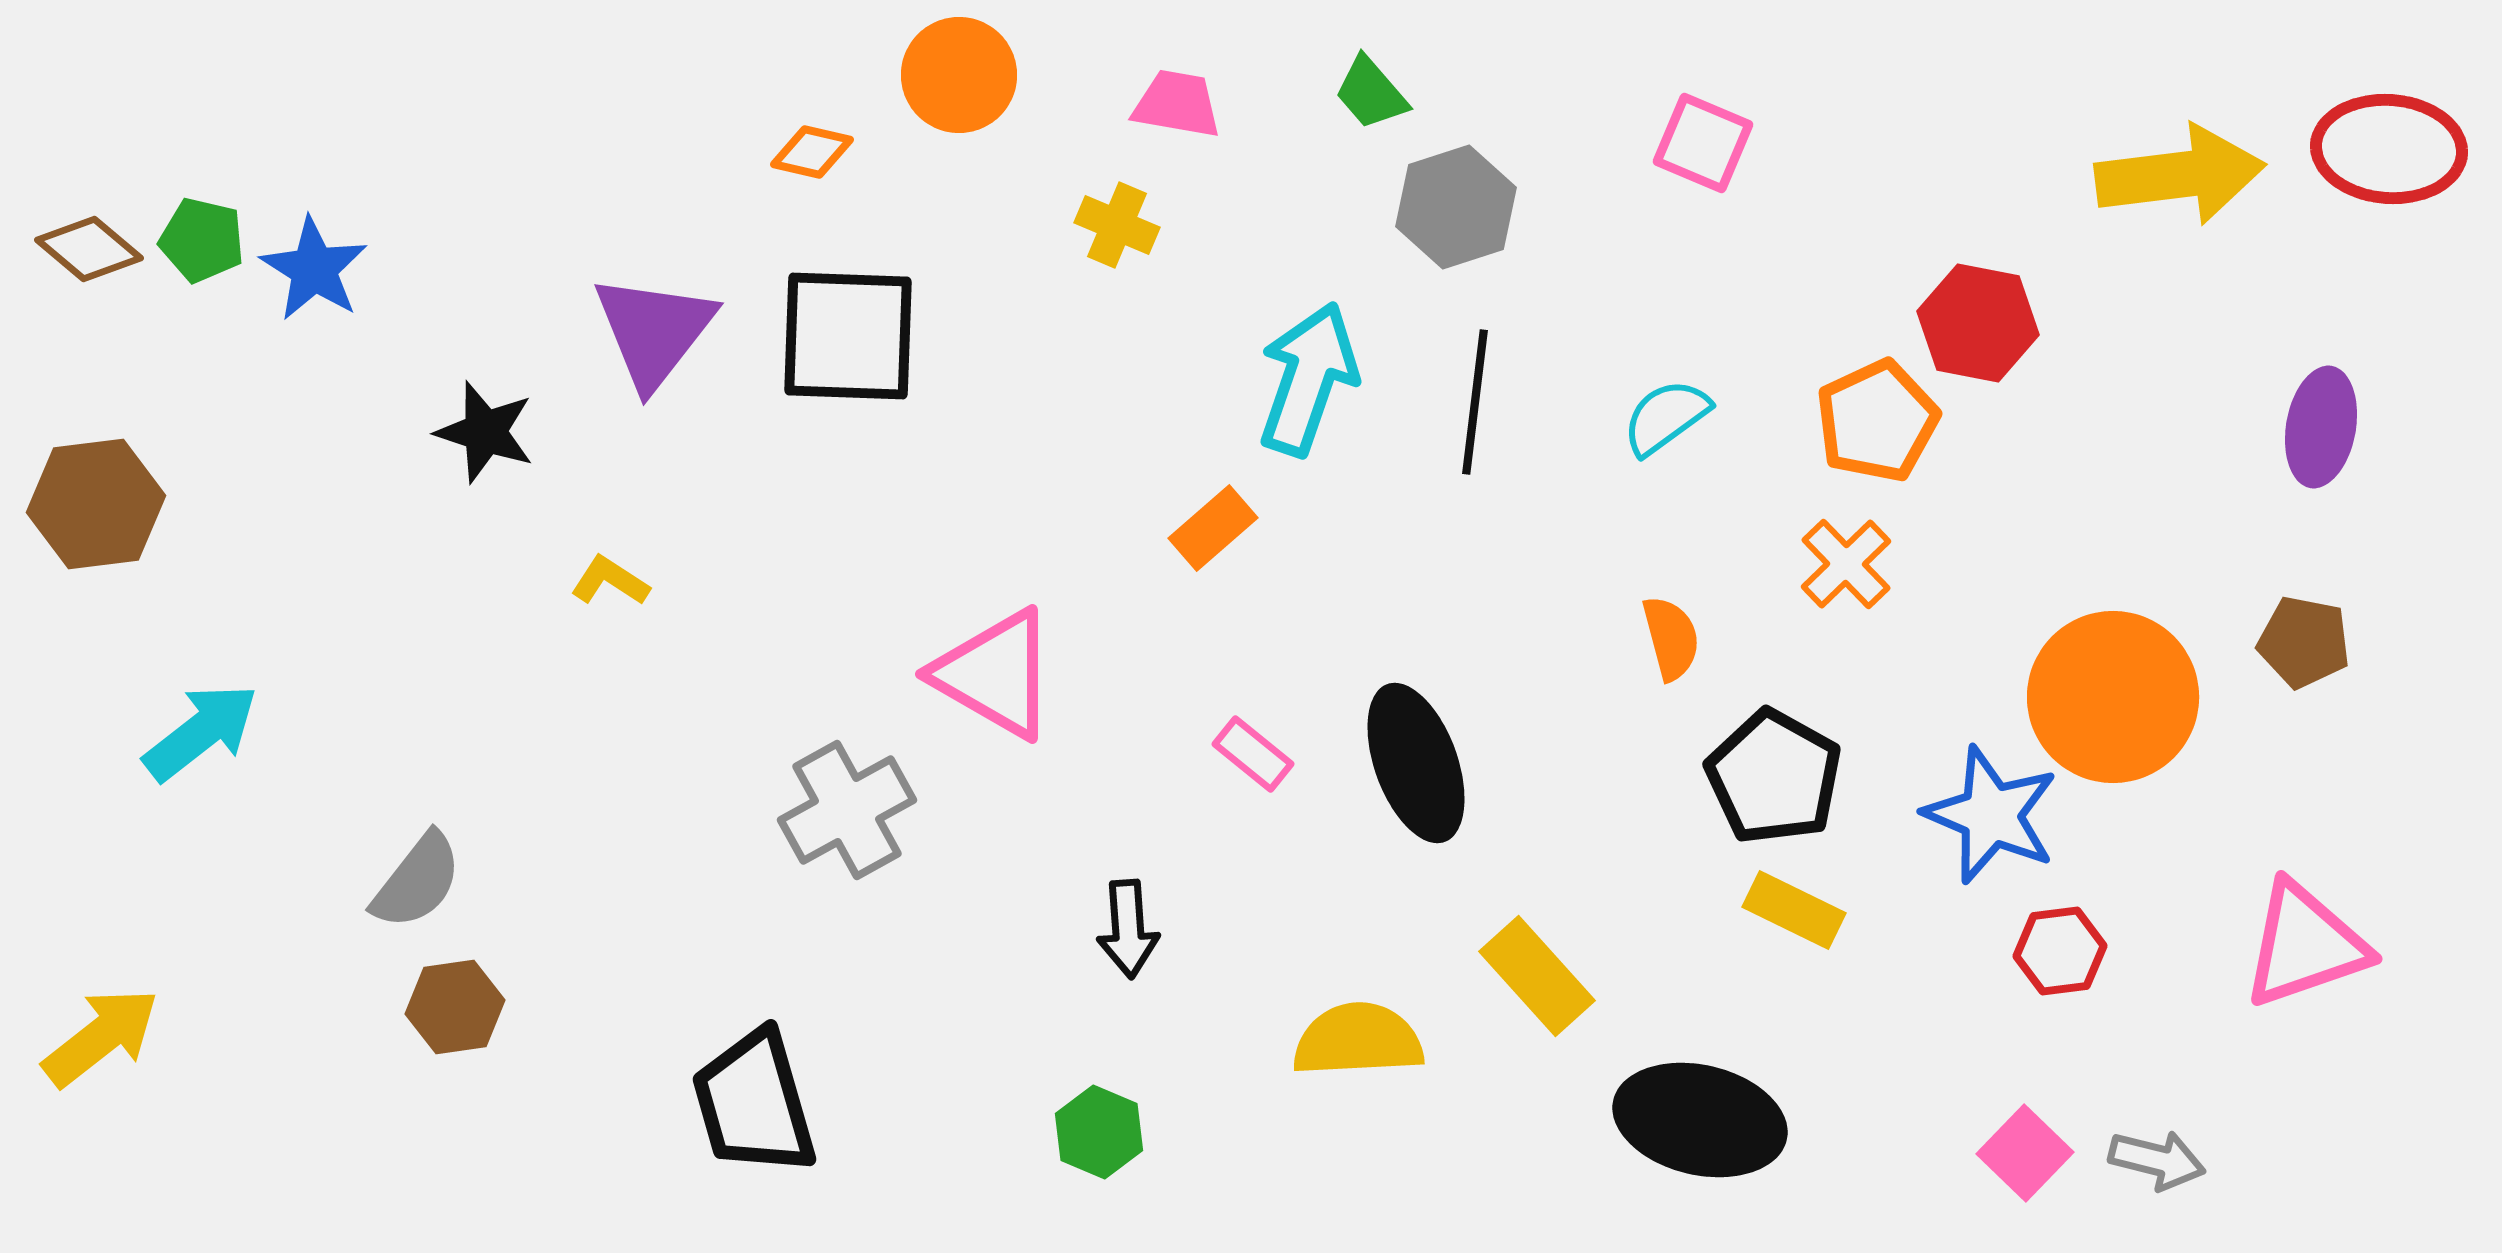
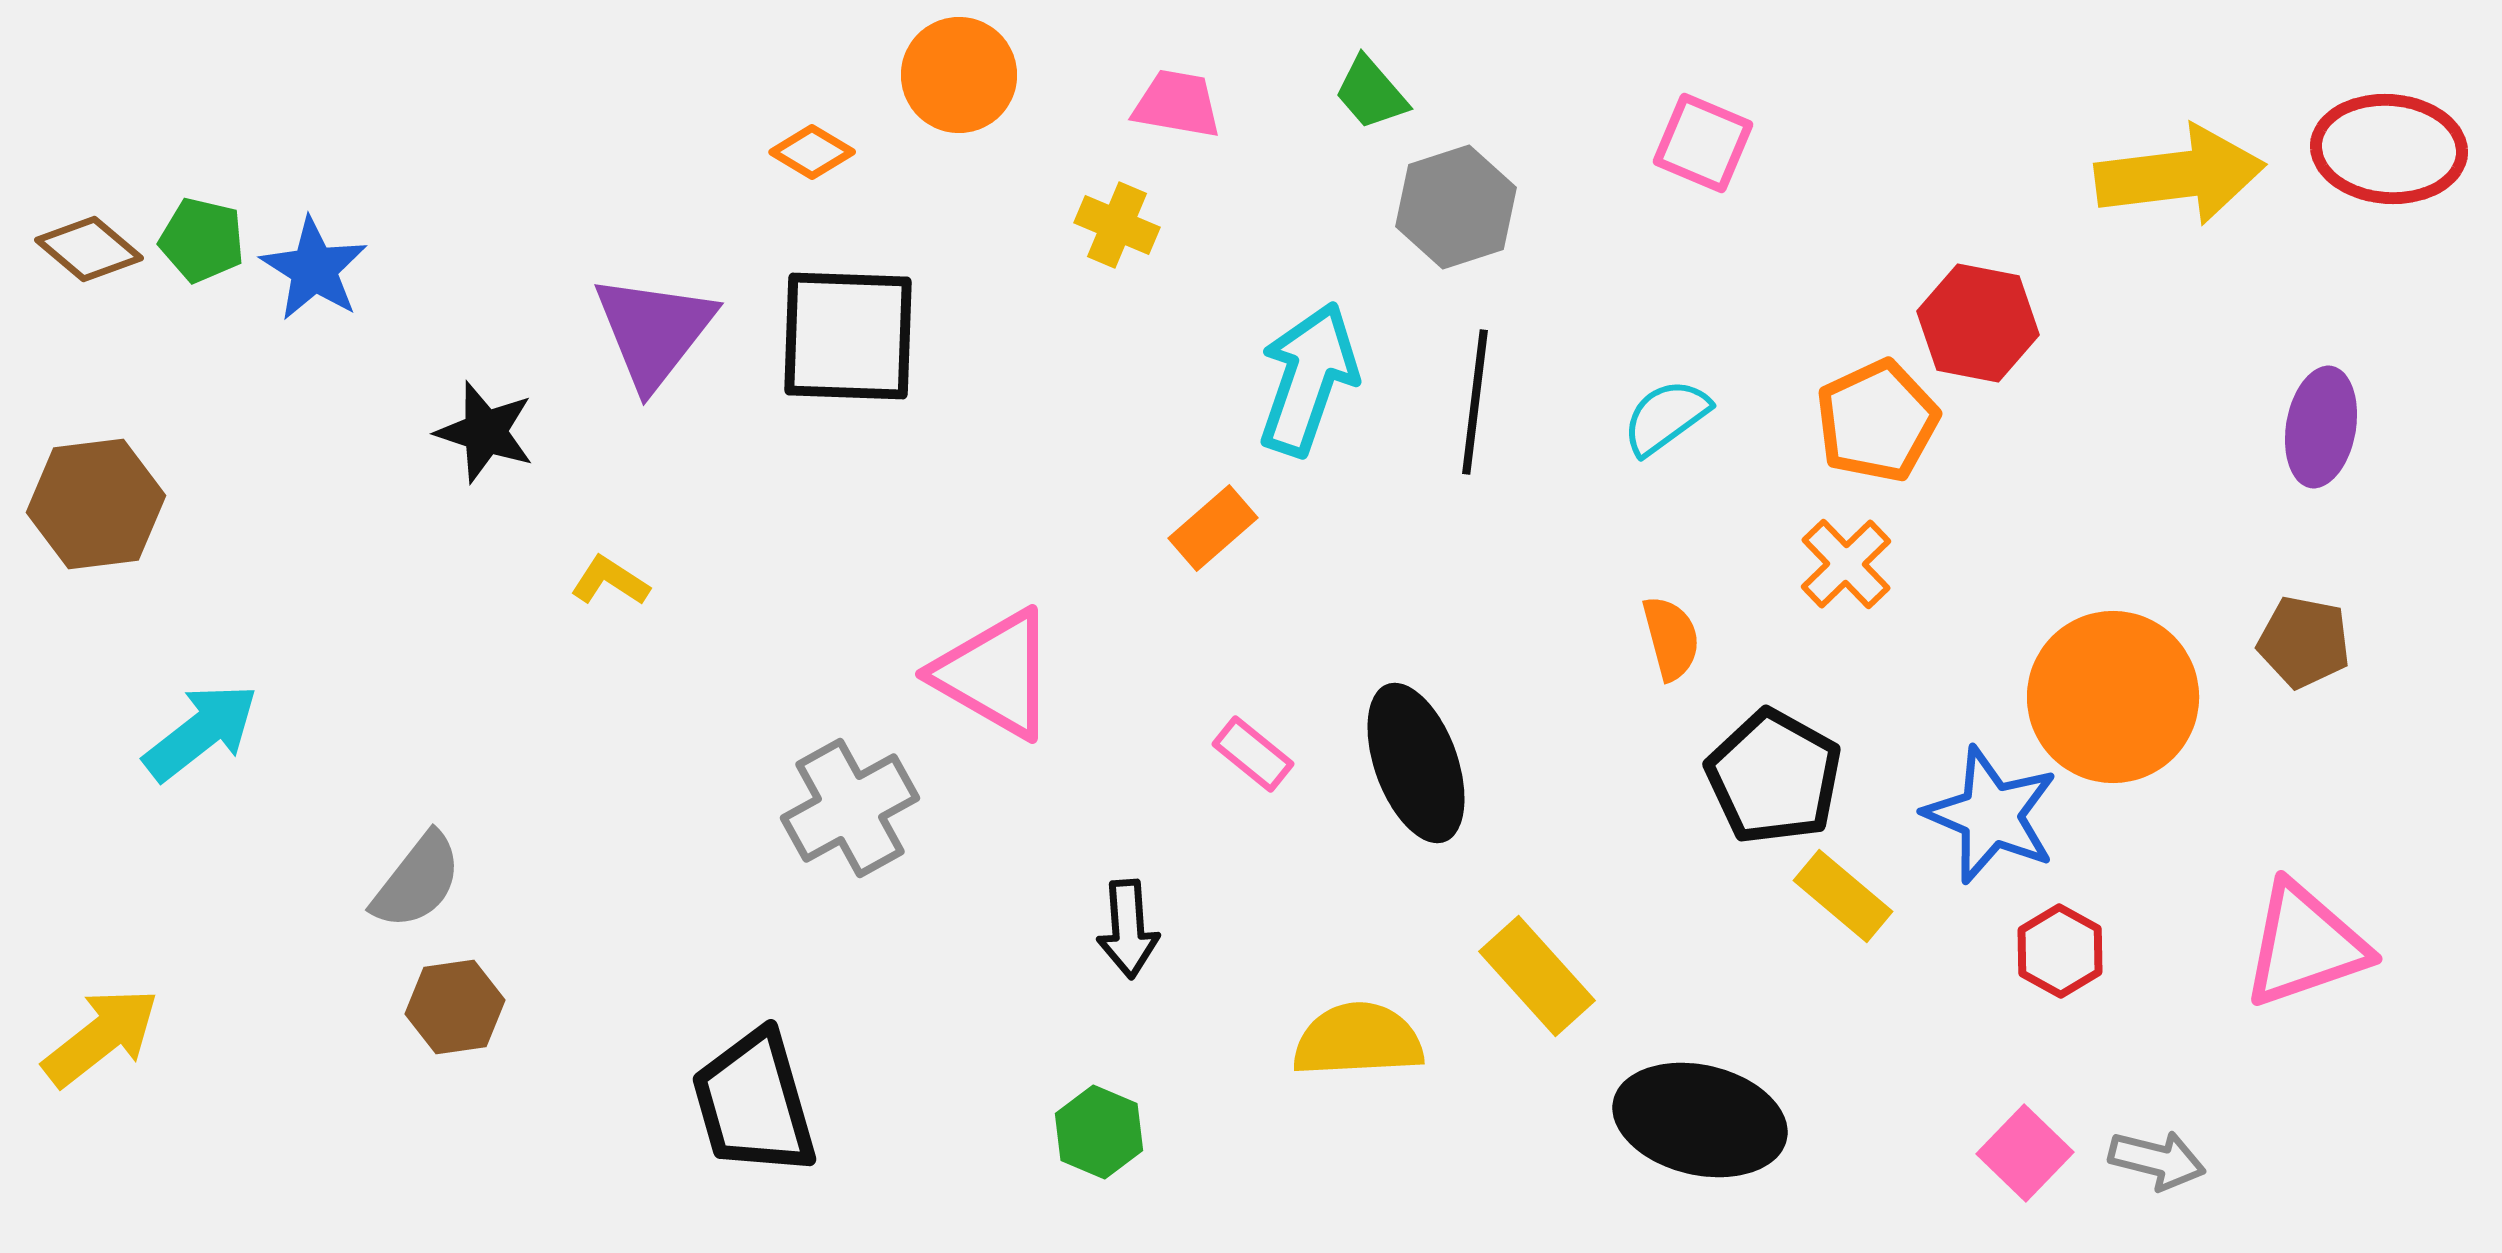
orange diamond at (812, 152): rotated 18 degrees clockwise
gray cross at (847, 810): moved 3 px right, 2 px up
yellow rectangle at (1794, 910): moved 49 px right, 14 px up; rotated 14 degrees clockwise
red hexagon at (2060, 951): rotated 24 degrees counterclockwise
